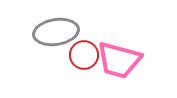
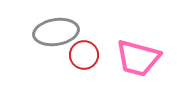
pink trapezoid: moved 19 px right, 2 px up
